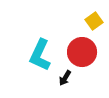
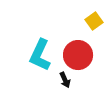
red circle: moved 4 px left, 3 px down
black arrow: moved 2 px down; rotated 56 degrees counterclockwise
